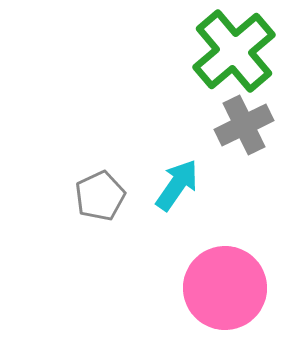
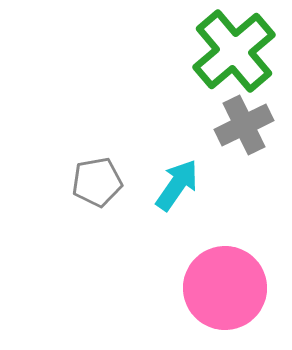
gray pentagon: moved 3 px left, 14 px up; rotated 15 degrees clockwise
